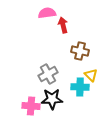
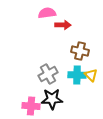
red arrow: rotated 105 degrees clockwise
cyan cross: moved 3 px left, 12 px up
